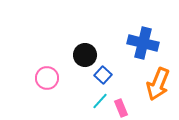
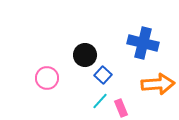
orange arrow: rotated 116 degrees counterclockwise
